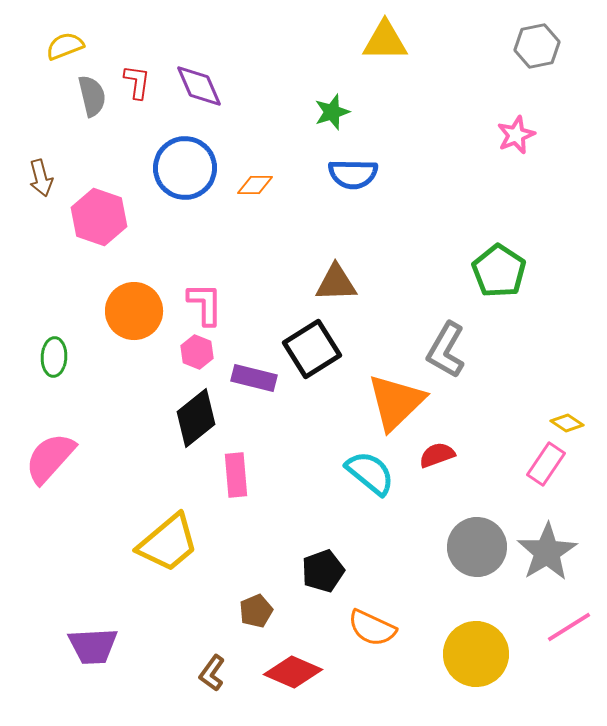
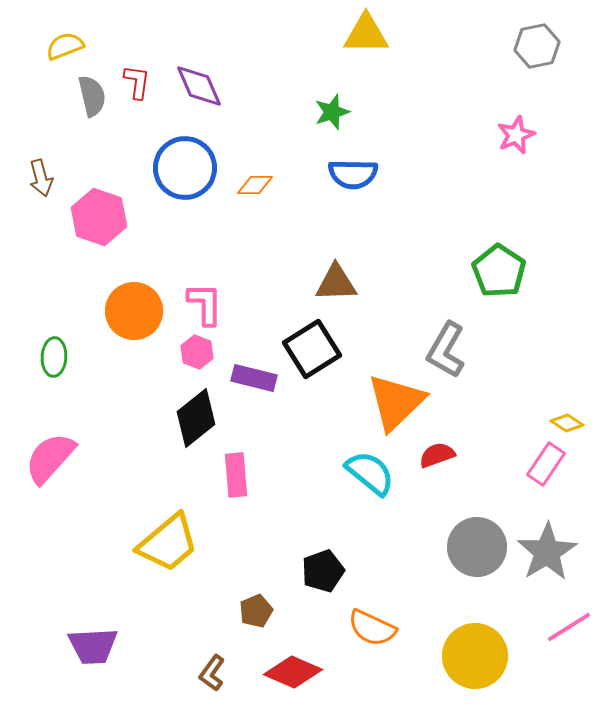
yellow triangle at (385, 41): moved 19 px left, 7 px up
yellow circle at (476, 654): moved 1 px left, 2 px down
